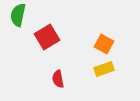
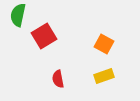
red square: moved 3 px left, 1 px up
yellow rectangle: moved 7 px down
